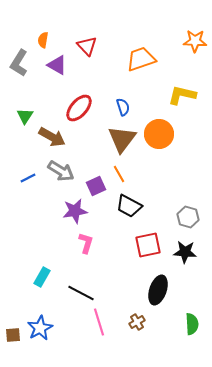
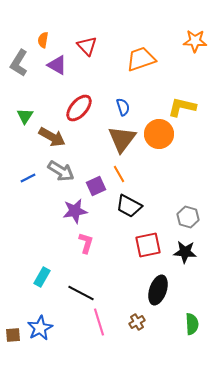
yellow L-shape: moved 12 px down
